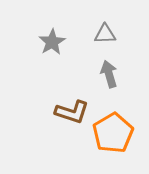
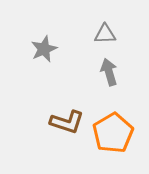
gray star: moved 8 px left, 7 px down; rotated 8 degrees clockwise
gray arrow: moved 2 px up
brown L-shape: moved 5 px left, 10 px down
